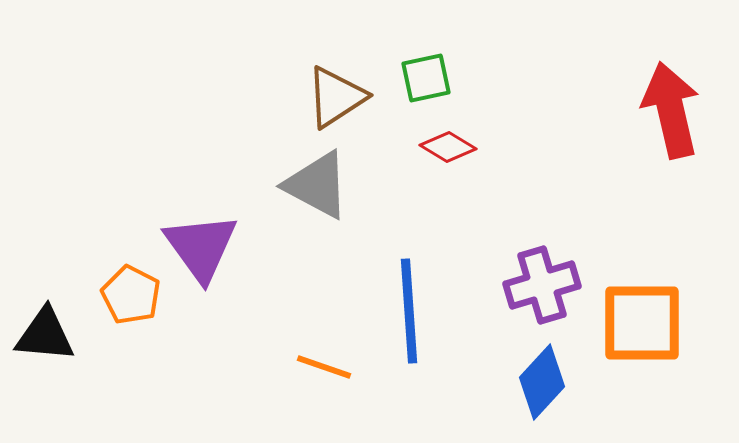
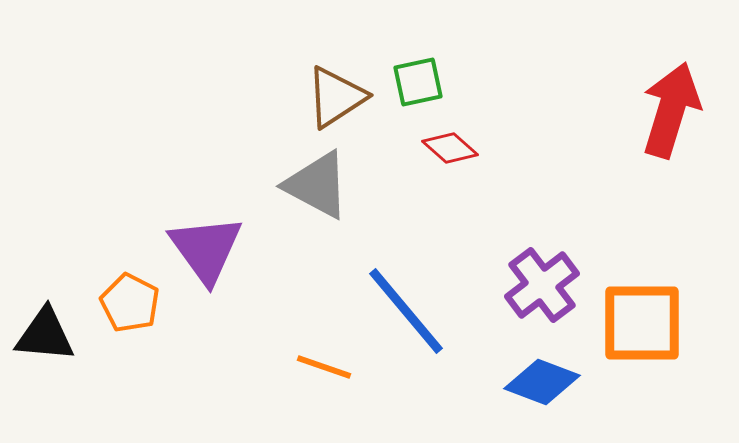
green square: moved 8 px left, 4 px down
red arrow: rotated 30 degrees clockwise
red diamond: moved 2 px right, 1 px down; rotated 10 degrees clockwise
purple triangle: moved 5 px right, 2 px down
purple cross: rotated 20 degrees counterclockwise
orange pentagon: moved 1 px left, 8 px down
blue line: moved 3 px left; rotated 36 degrees counterclockwise
blue diamond: rotated 68 degrees clockwise
